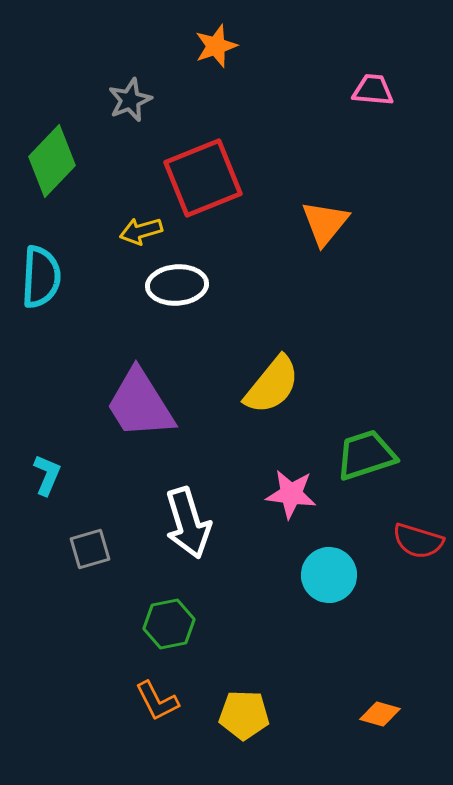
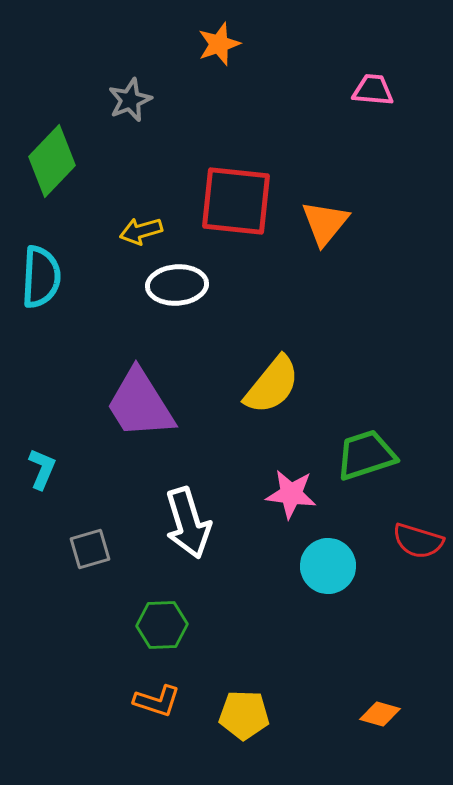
orange star: moved 3 px right, 2 px up
red square: moved 33 px right, 23 px down; rotated 28 degrees clockwise
cyan L-shape: moved 5 px left, 6 px up
cyan circle: moved 1 px left, 9 px up
green hexagon: moved 7 px left, 1 px down; rotated 9 degrees clockwise
orange L-shape: rotated 45 degrees counterclockwise
